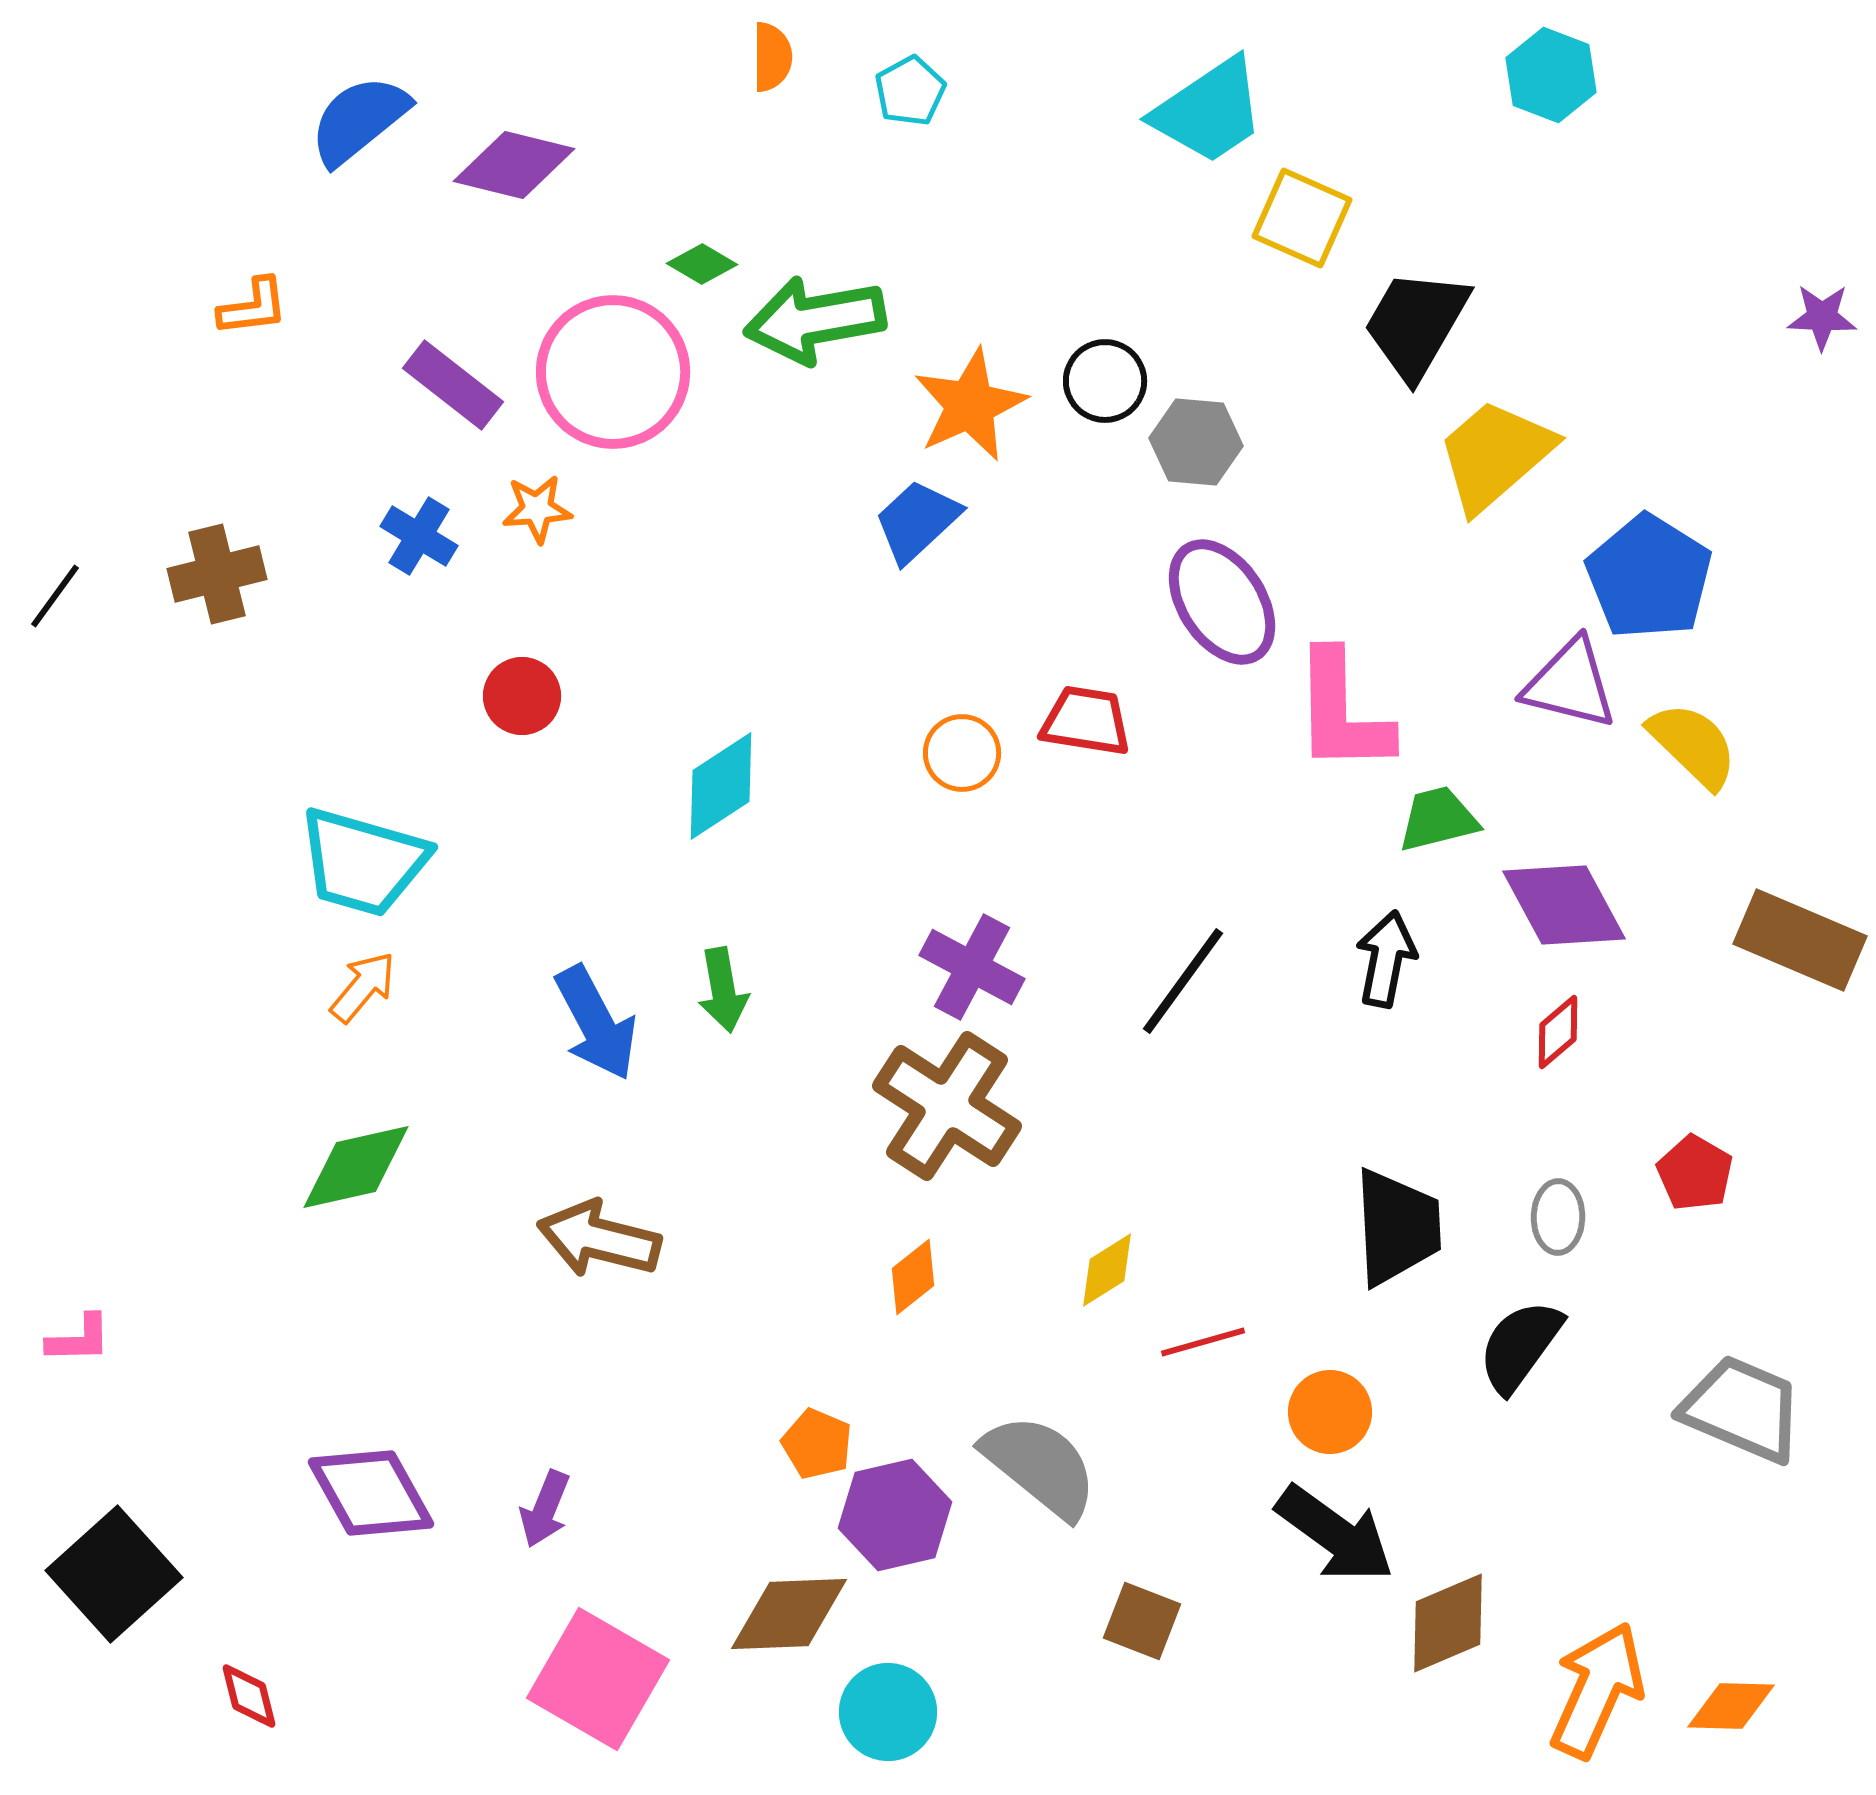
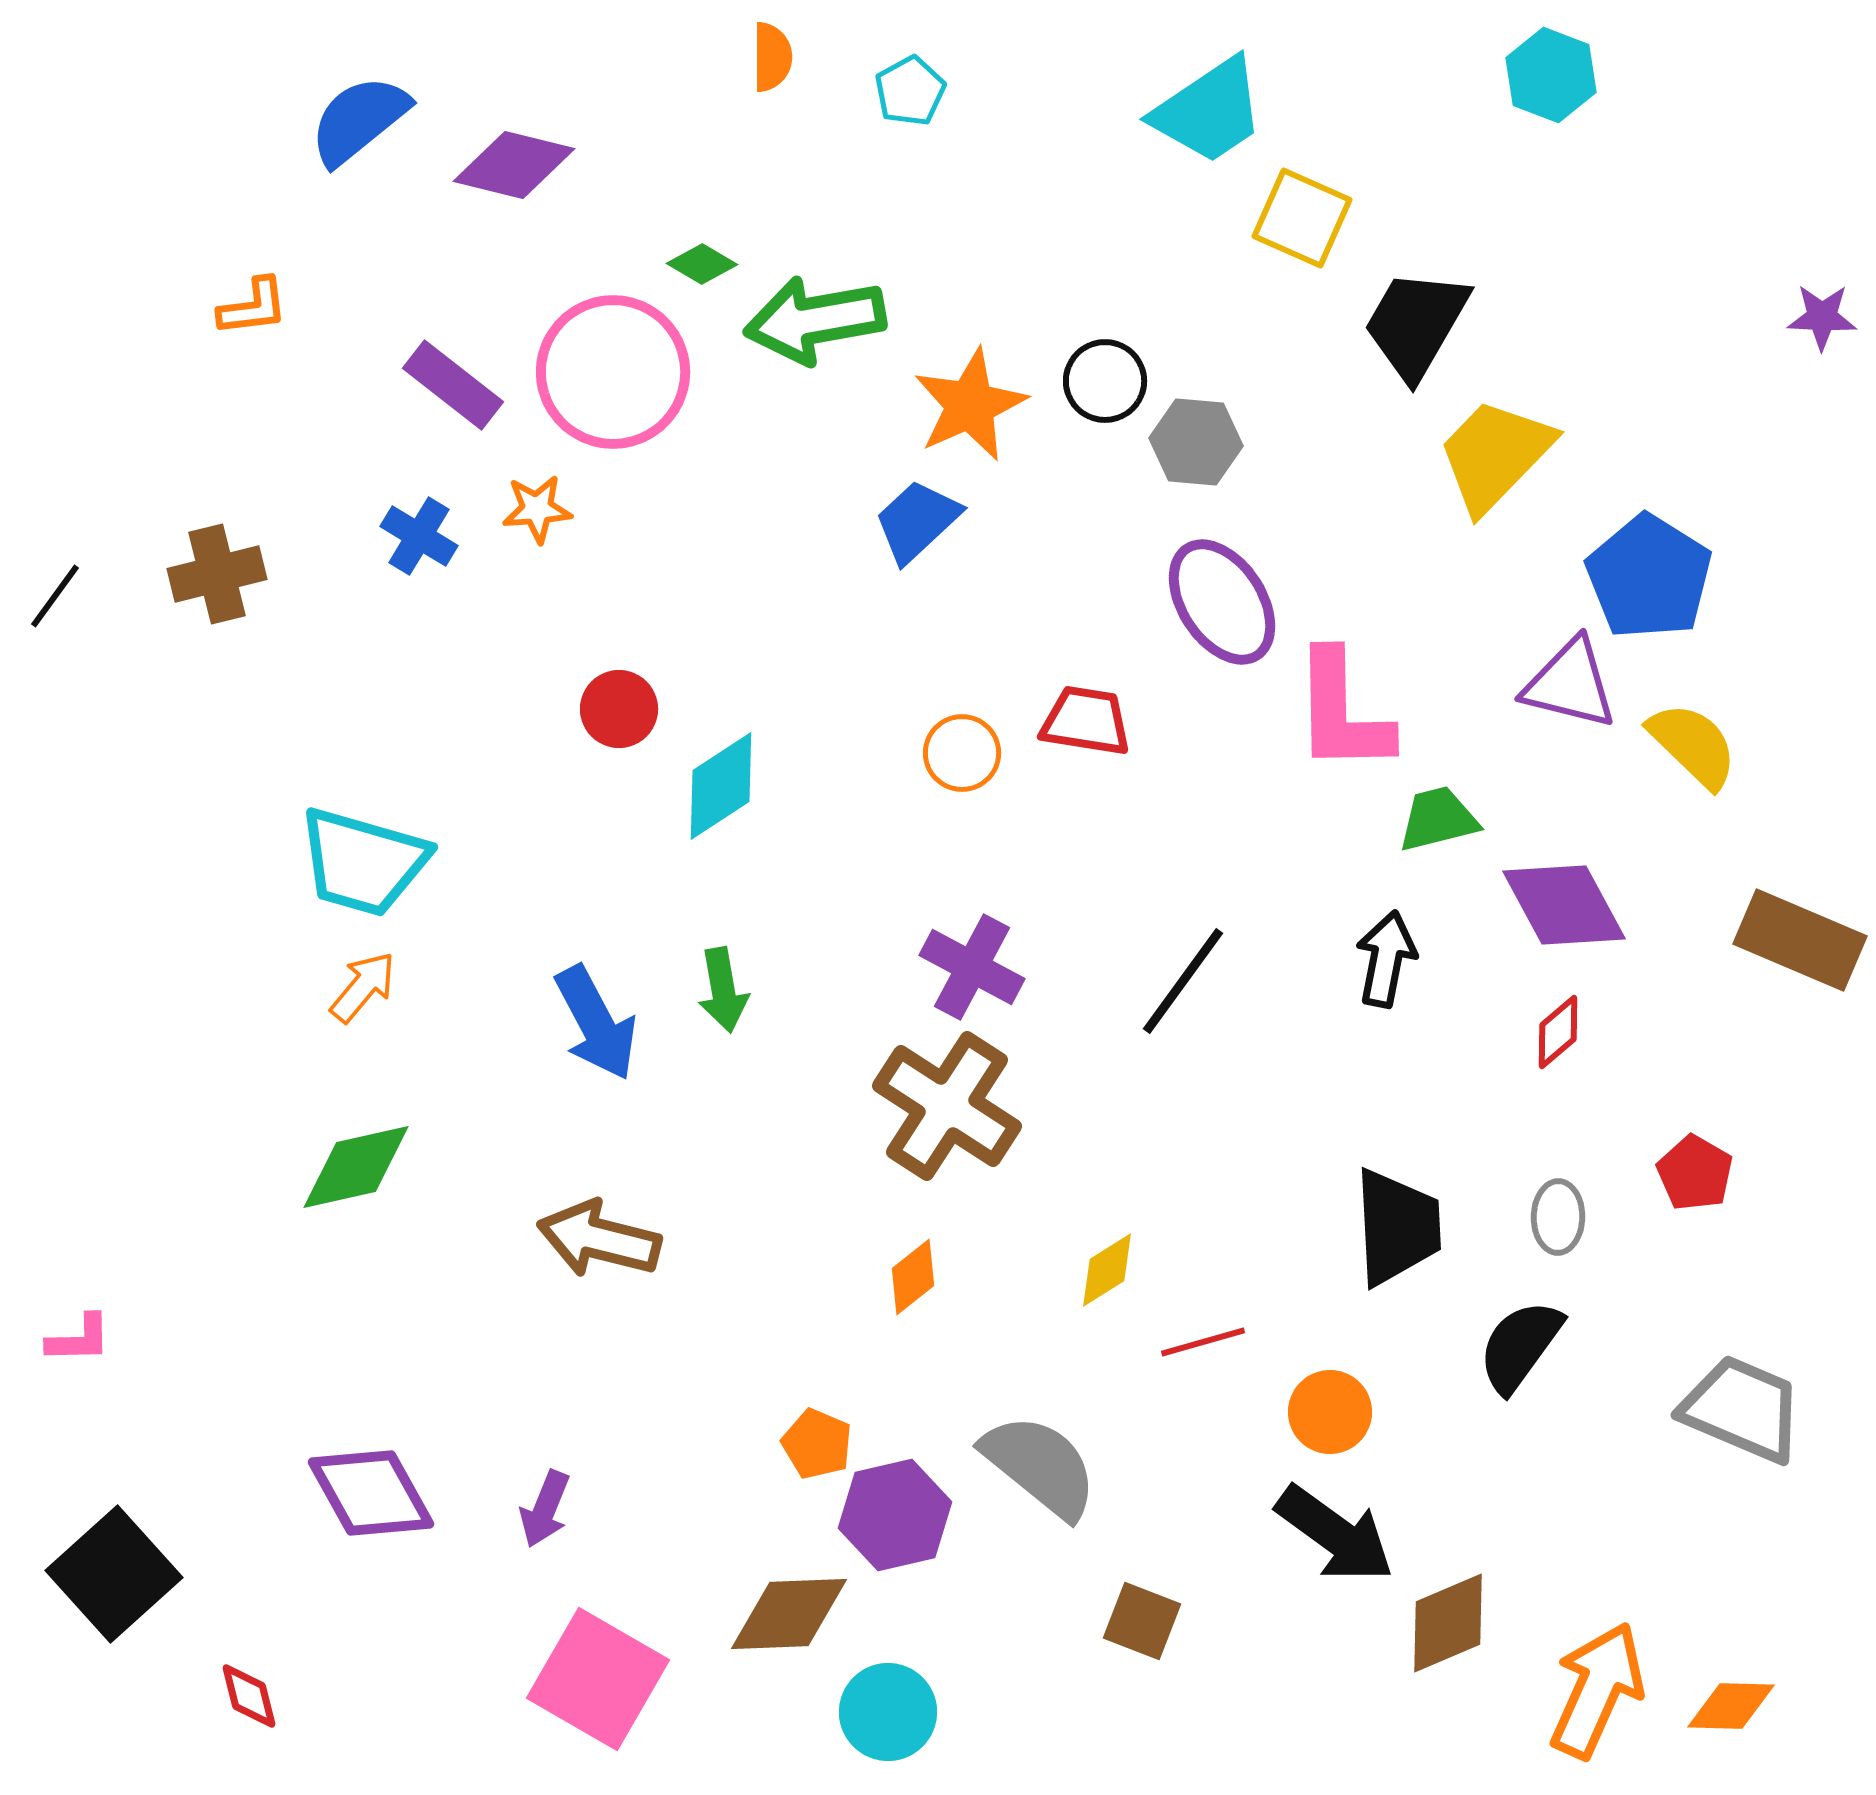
yellow trapezoid at (1495, 455): rotated 5 degrees counterclockwise
red circle at (522, 696): moved 97 px right, 13 px down
